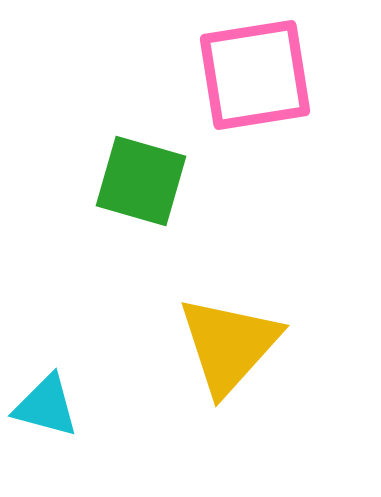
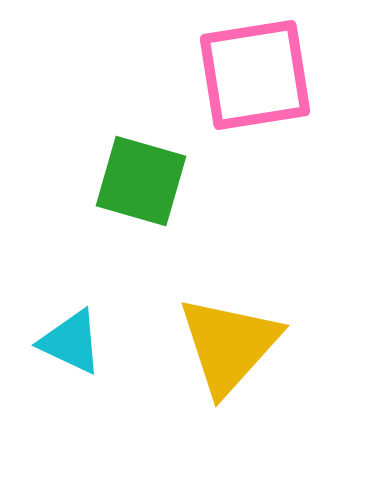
cyan triangle: moved 25 px right, 64 px up; rotated 10 degrees clockwise
